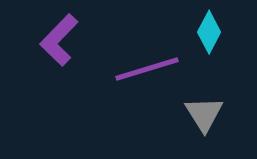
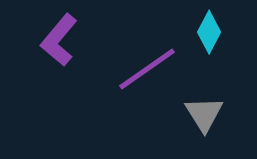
purple L-shape: rotated 4 degrees counterclockwise
purple line: rotated 18 degrees counterclockwise
